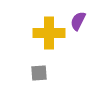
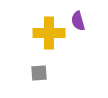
purple semicircle: rotated 42 degrees counterclockwise
